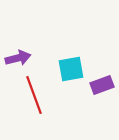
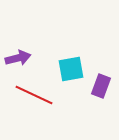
purple rectangle: moved 1 px left, 1 px down; rotated 50 degrees counterclockwise
red line: rotated 45 degrees counterclockwise
